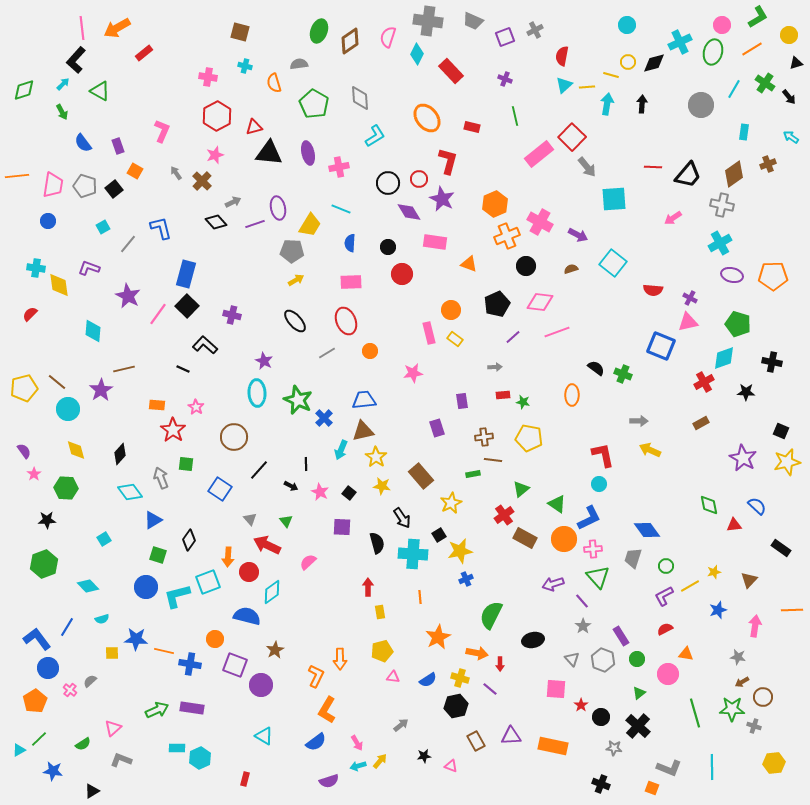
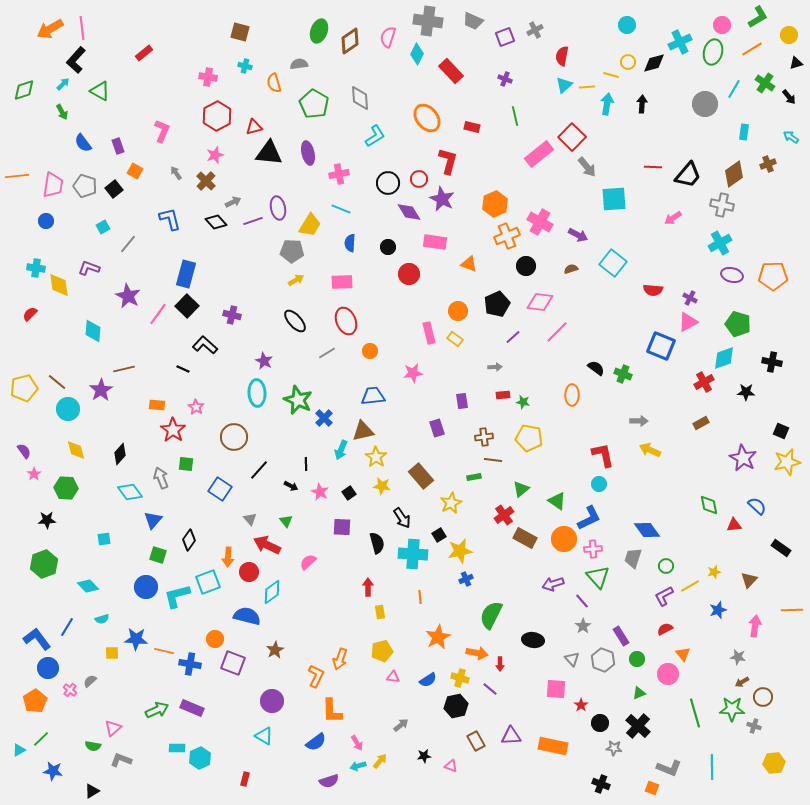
orange arrow at (117, 28): moved 67 px left, 1 px down
gray circle at (701, 105): moved 4 px right, 1 px up
pink cross at (339, 167): moved 7 px down
brown cross at (202, 181): moved 4 px right
blue circle at (48, 221): moved 2 px left
purple line at (255, 224): moved 2 px left, 3 px up
blue L-shape at (161, 228): moved 9 px right, 9 px up
red circle at (402, 274): moved 7 px right
pink rectangle at (351, 282): moved 9 px left
orange circle at (451, 310): moved 7 px right, 1 px down
pink triangle at (688, 322): rotated 15 degrees counterclockwise
pink line at (557, 332): rotated 25 degrees counterclockwise
blue trapezoid at (364, 400): moved 9 px right, 4 px up
green rectangle at (473, 474): moved 1 px right, 3 px down
black square at (349, 493): rotated 16 degrees clockwise
green triangle at (557, 504): moved 3 px up
blue triangle at (153, 520): rotated 18 degrees counterclockwise
cyan square at (104, 539): rotated 24 degrees clockwise
black ellipse at (533, 640): rotated 20 degrees clockwise
orange triangle at (686, 654): moved 3 px left; rotated 42 degrees clockwise
orange arrow at (340, 659): rotated 20 degrees clockwise
purple square at (235, 665): moved 2 px left, 2 px up
purple circle at (261, 685): moved 11 px right, 16 px down
green triangle at (639, 693): rotated 16 degrees clockwise
purple rectangle at (192, 708): rotated 15 degrees clockwise
orange L-shape at (327, 710): moved 5 px right, 1 px down; rotated 32 degrees counterclockwise
black circle at (601, 717): moved 1 px left, 6 px down
green line at (39, 739): moved 2 px right
green semicircle at (83, 744): moved 10 px right, 2 px down; rotated 42 degrees clockwise
